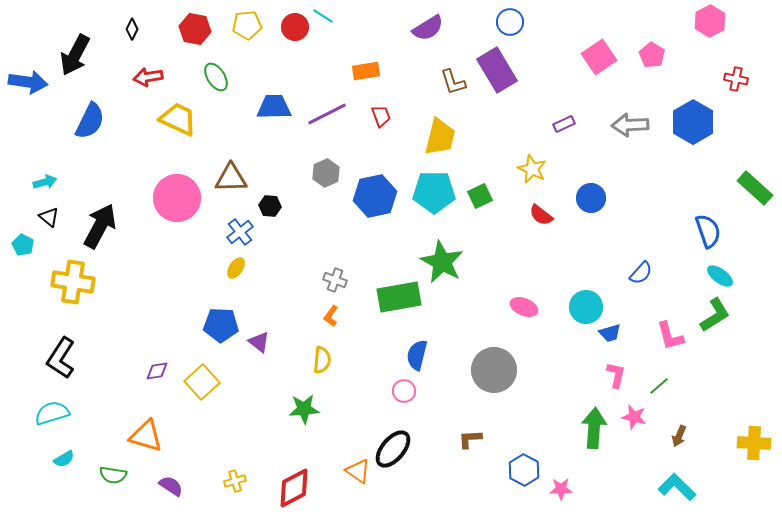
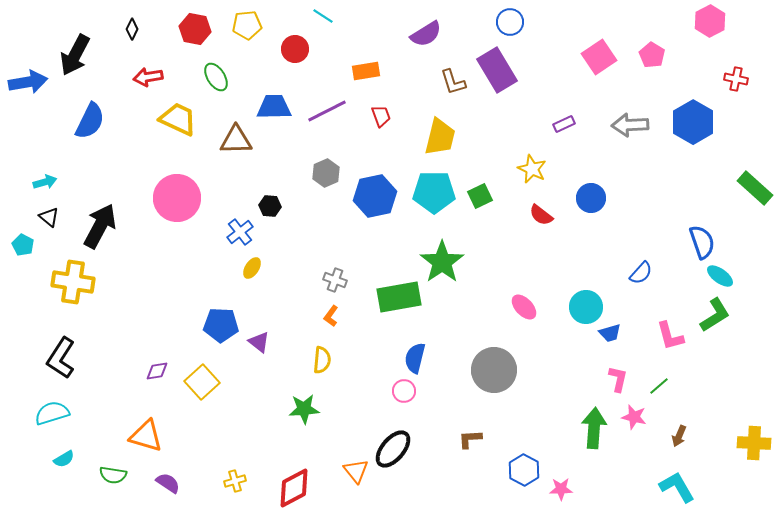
red circle at (295, 27): moved 22 px down
purple semicircle at (428, 28): moved 2 px left, 6 px down
blue arrow at (28, 82): rotated 18 degrees counterclockwise
purple line at (327, 114): moved 3 px up
brown triangle at (231, 178): moved 5 px right, 38 px up
blue semicircle at (708, 231): moved 6 px left, 11 px down
green star at (442, 262): rotated 9 degrees clockwise
yellow ellipse at (236, 268): moved 16 px right
pink ellipse at (524, 307): rotated 24 degrees clockwise
blue semicircle at (417, 355): moved 2 px left, 3 px down
pink L-shape at (616, 375): moved 2 px right, 4 px down
orange triangle at (358, 471): moved 2 px left; rotated 16 degrees clockwise
purple semicircle at (171, 486): moved 3 px left, 3 px up
cyan L-shape at (677, 487): rotated 15 degrees clockwise
